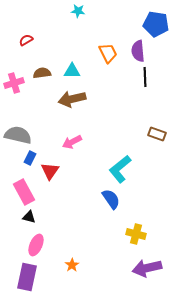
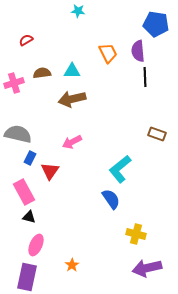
gray semicircle: moved 1 px up
